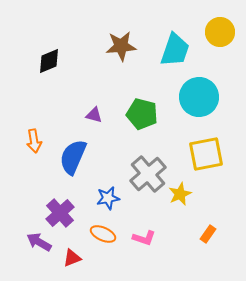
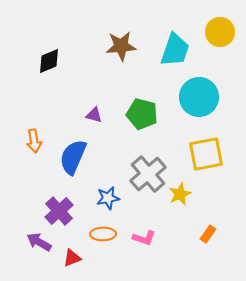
purple cross: moved 1 px left, 2 px up
orange ellipse: rotated 25 degrees counterclockwise
